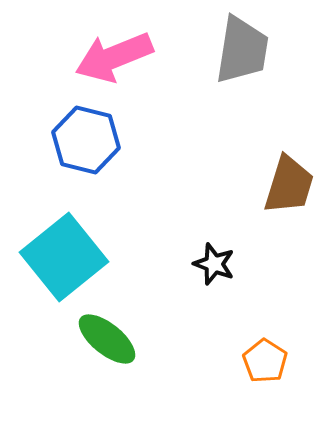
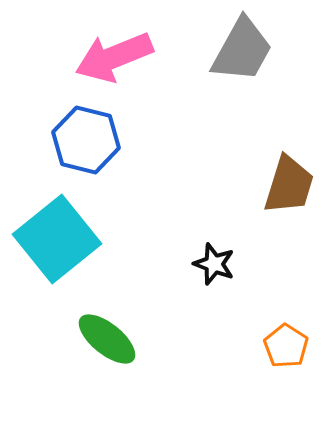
gray trapezoid: rotated 20 degrees clockwise
cyan square: moved 7 px left, 18 px up
orange pentagon: moved 21 px right, 15 px up
